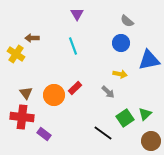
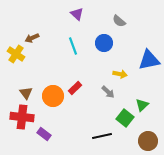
purple triangle: rotated 16 degrees counterclockwise
gray semicircle: moved 8 px left
brown arrow: rotated 24 degrees counterclockwise
blue circle: moved 17 px left
orange circle: moved 1 px left, 1 px down
green triangle: moved 3 px left, 9 px up
green square: rotated 18 degrees counterclockwise
black line: moved 1 px left, 3 px down; rotated 48 degrees counterclockwise
brown circle: moved 3 px left
